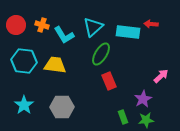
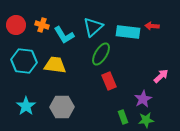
red arrow: moved 1 px right, 2 px down
cyan star: moved 2 px right, 1 px down
